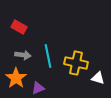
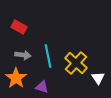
yellow cross: rotated 30 degrees clockwise
white triangle: rotated 40 degrees clockwise
purple triangle: moved 4 px right, 1 px up; rotated 40 degrees clockwise
